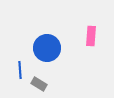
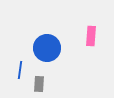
blue line: rotated 12 degrees clockwise
gray rectangle: rotated 63 degrees clockwise
